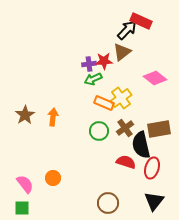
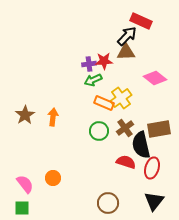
black arrow: moved 6 px down
brown triangle: moved 4 px right; rotated 36 degrees clockwise
green arrow: moved 1 px down
